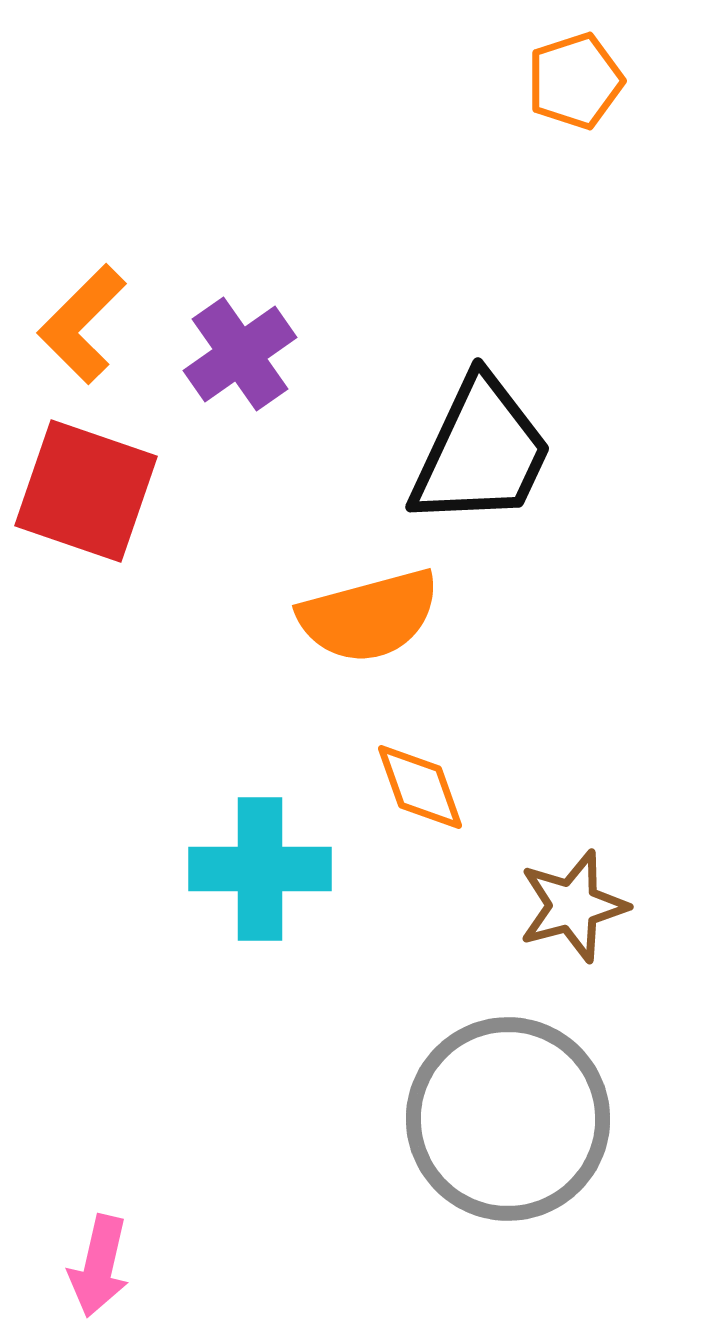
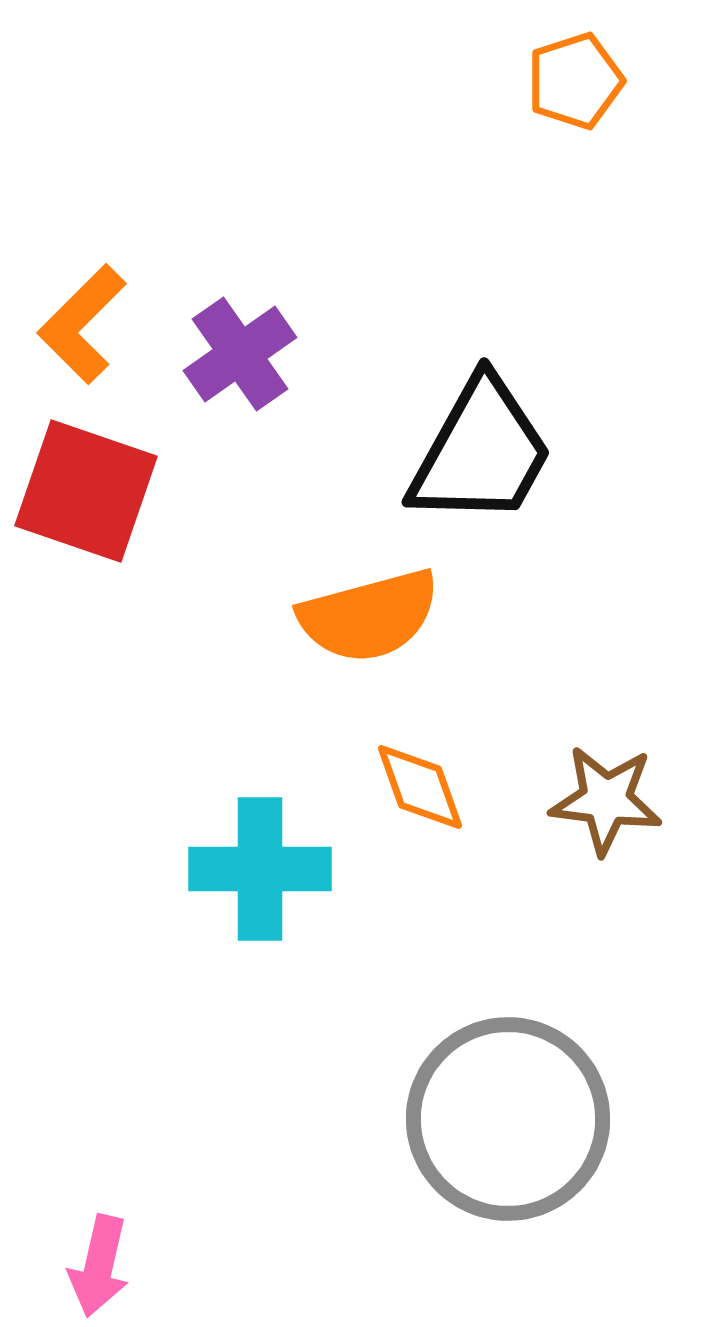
black trapezoid: rotated 4 degrees clockwise
brown star: moved 33 px right, 106 px up; rotated 22 degrees clockwise
